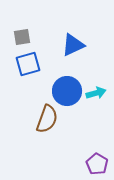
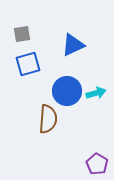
gray square: moved 3 px up
brown semicircle: moved 1 px right; rotated 16 degrees counterclockwise
